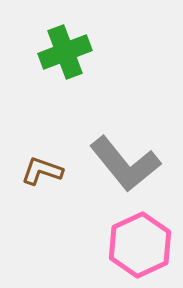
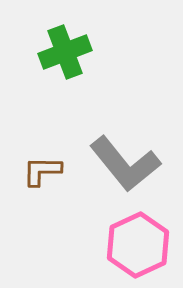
brown L-shape: rotated 18 degrees counterclockwise
pink hexagon: moved 2 px left
